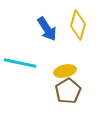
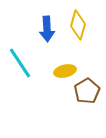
blue arrow: rotated 30 degrees clockwise
cyan line: rotated 44 degrees clockwise
brown pentagon: moved 19 px right
